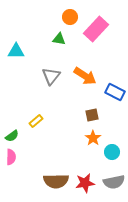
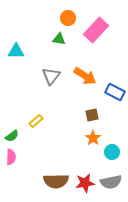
orange circle: moved 2 px left, 1 px down
pink rectangle: moved 1 px down
gray semicircle: moved 3 px left
